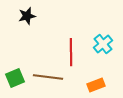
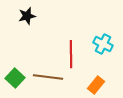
cyan cross: rotated 24 degrees counterclockwise
red line: moved 2 px down
green square: rotated 24 degrees counterclockwise
orange rectangle: rotated 30 degrees counterclockwise
